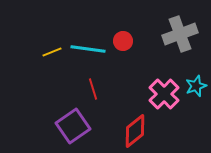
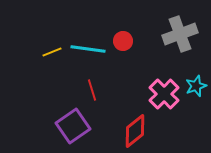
red line: moved 1 px left, 1 px down
